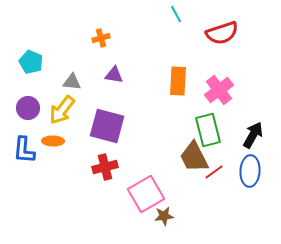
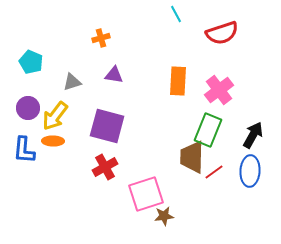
gray triangle: rotated 24 degrees counterclockwise
yellow arrow: moved 7 px left, 6 px down
green rectangle: rotated 36 degrees clockwise
brown trapezoid: moved 2 px left; rotated 28 degrees clockwise
red cross: rotated 15 degrees counterclockwise
pink square: rotated 12 degrees clockwise
